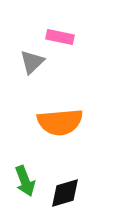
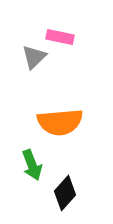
gray triangle: moved 2 px right, 5 px up
green arrow: moved 7 px right, 16 px up
black diamond: rotated 32 degrees counterclockwise
